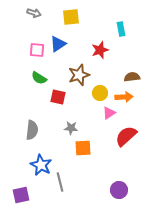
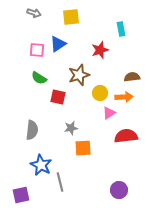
gray star: rotated 16 degrees counterclockwise
red semicircle: rotated 35 degrees clockwise
